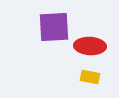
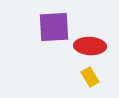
yellow rectangle: rotated 48 degrees clockwise
